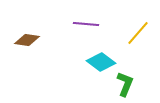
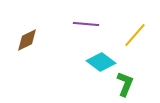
yellow line: moved 3 px left, 2 px down
brown diamond: rotated 35 degrees counterclockwise
